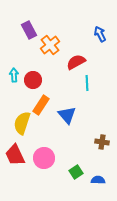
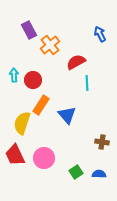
blue semicircle: moved 1 px right, 6 px up
